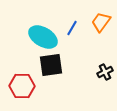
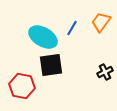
red hexagon: rotated 10 degrees clockwise
